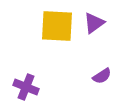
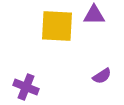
purple triangle: moved 8 px up; rotated 35 degrees clockwise
